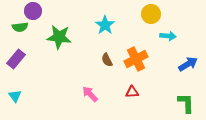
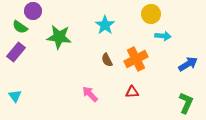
green semicircle: rotated 42 degrees clockwise
cyan arrow: moved 5 px left
purple rectangle: moved 7 px up
green L-shape: rotated 25 degrees clockwise
